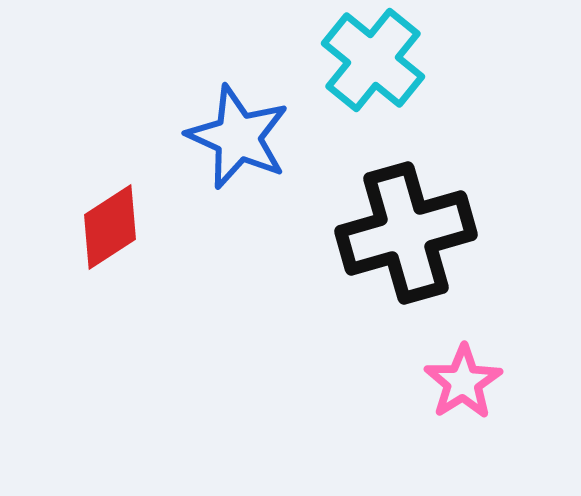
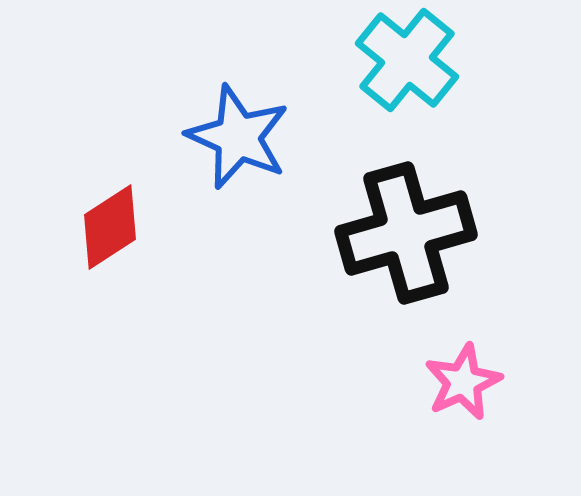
cyan cross: moved 34 px right
pink star: rotated 8 degrees clockwise
